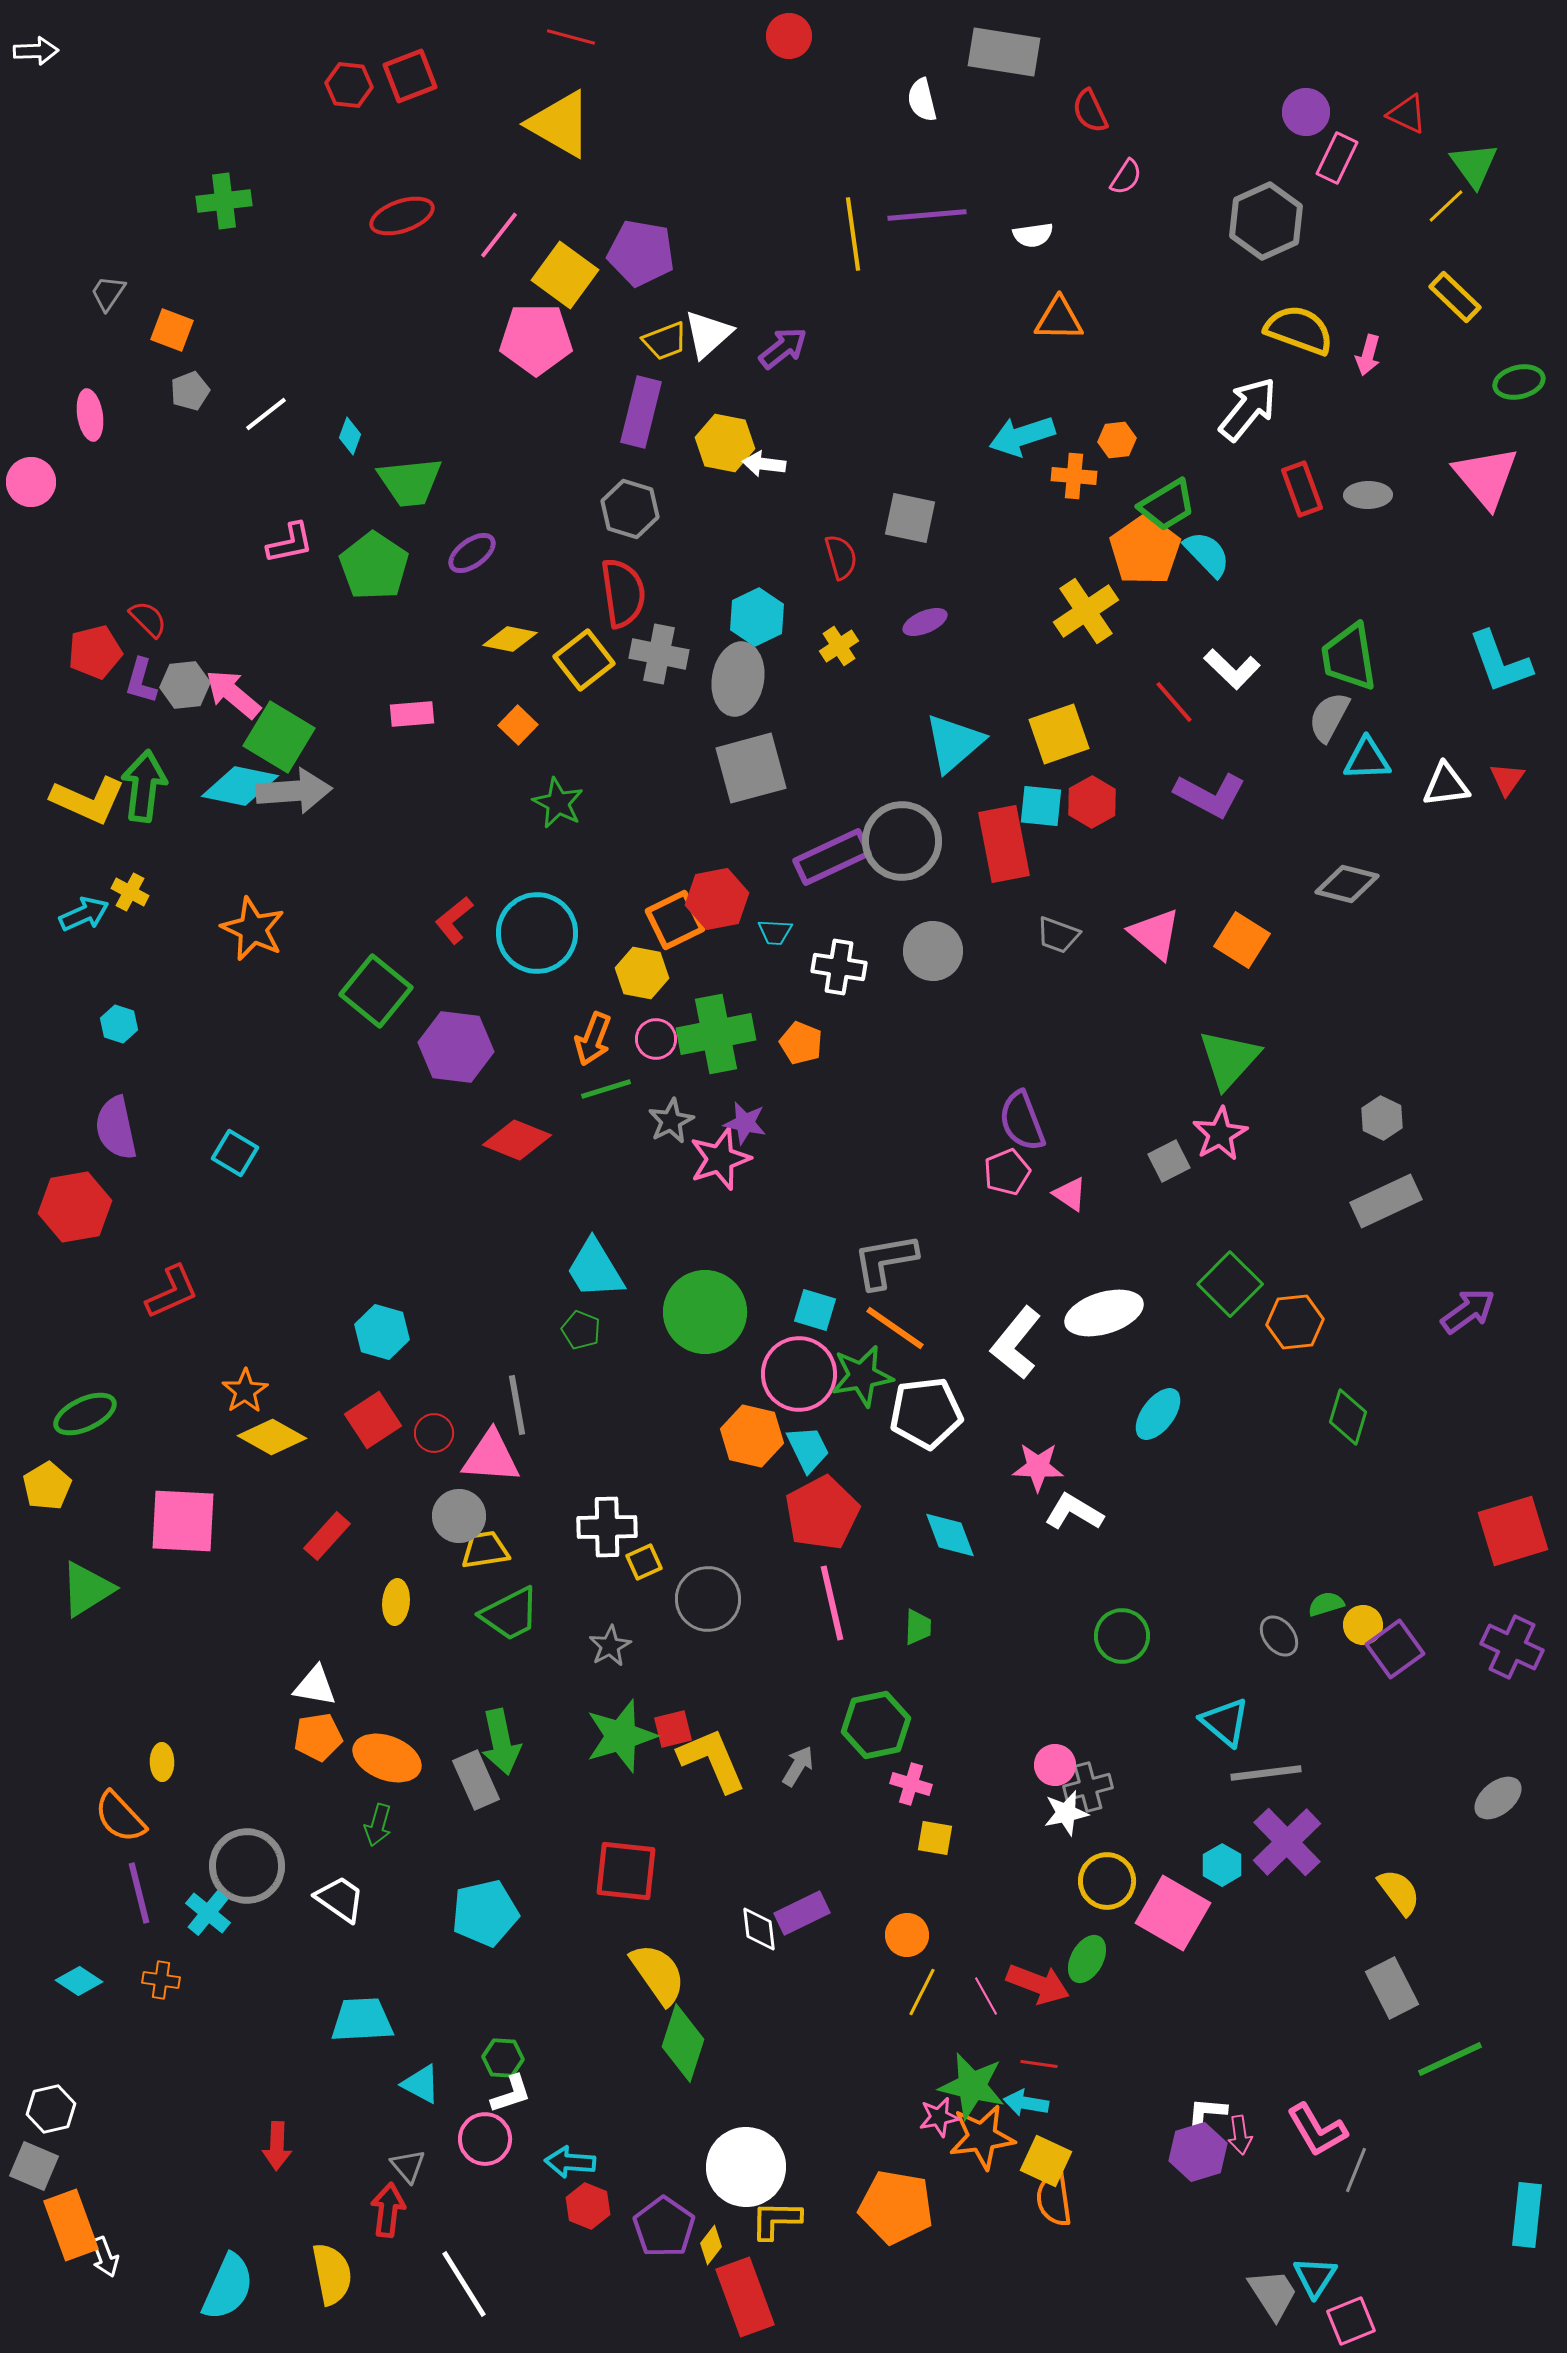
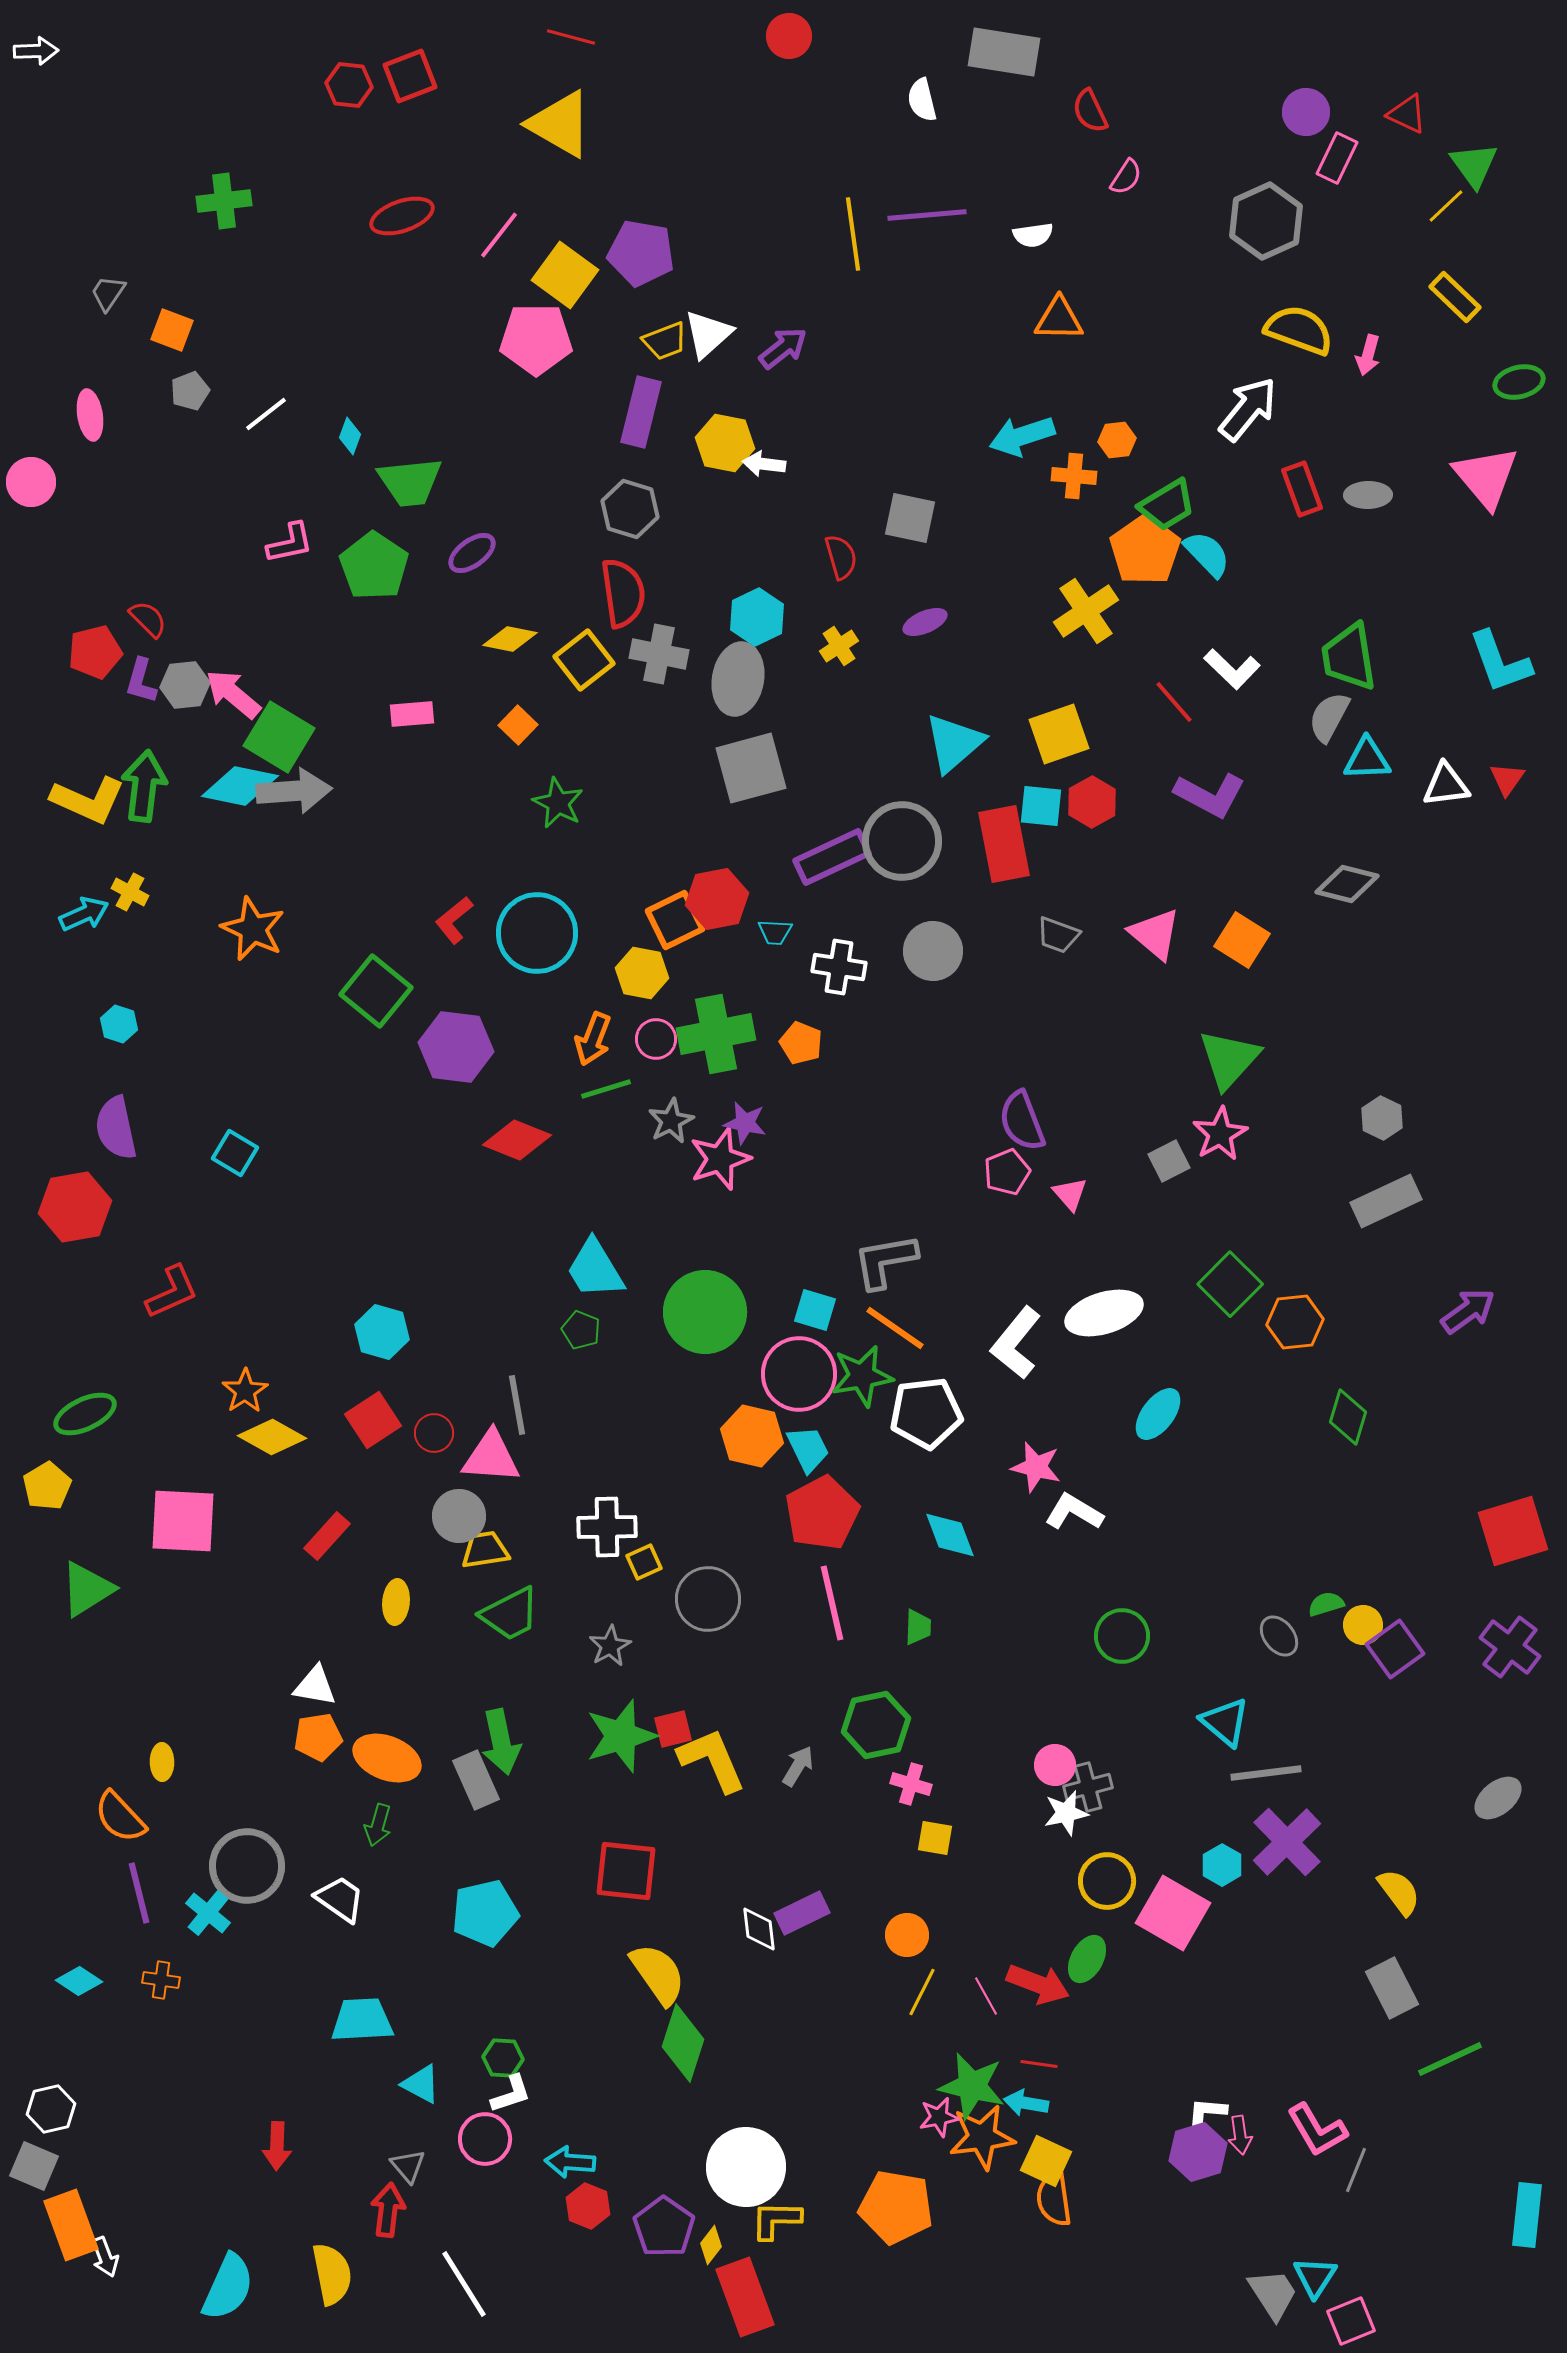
pink triangle at (1070, 1194): rotated 15 degrees clockwise
pink star at (1038, 1467): moved 2 px left; rotated 12 degrees clockwise
purple cross at (1512, 1647): moved 2 px left; rotated 12 degrees clockwise
